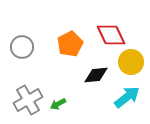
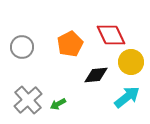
gray cross: rotated 12 degrees counterclockwise
